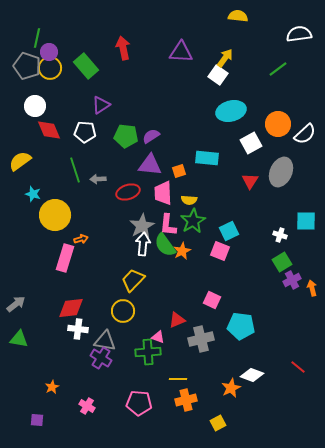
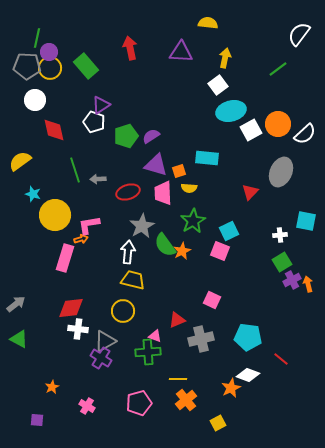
yellow semicircle at (238, 16): moved 30 px left, 7 px down
white semicircle at (299, 34): rotated 45 degrees counterclockwise
red arrow at (123, 48): moved 7 px right
yellow arrow at (225, 58): rotated 24 degrees counterclockwise
gray pentagon at (27, 66): rotated 16 degrees counterclockwise
white square at (218, 75): moved 10 px down; rotated 18 degrees clockwise
white circle at (35, 106): moved 6 px up
red diamond at (49, 130): moved 5 px right; rotated 10 degrees clockwise
white pentagon at (85, 132): moved 9 px right, 10 px up; rotated 15 degrees clockwise
green pentagon at (126, 136): rotated 25 degrees counterclockwise
white square at (251, 143): moved 13 px up
purple triangle at (150, 165): moved 6 px right; rotated 10 degrees clockwise
red triangle at (250, 181): moved 11 px down; rotated 12 degrees clockwise
yellow semicircle at (189, 200): moved 12 px up
cyan square at (306, 221): rotated 10 degrees clockwise
pink L-shape at (168, 225): moved 79 px left; rotated 75 degrees clockwise
white cross at (280, 235): rotated 24 degrees counterclockwise
white arrow at (143, 244): moved 15 px left, 8 px down
yellow trapezoid at (133, 280): rotated 60 degrees clockwise
orange arrow at (312, 288): moved 4 px left, 4 px up
cyan pentagon at (241, 326): moved 7 px right, 11 px down
pink triangle at (158, 337): moved 3 px left, 1 px up
green triangle at (19, 339): rotated 18 degrees clockwise
gray triangle at (105, 341): rotated 40 degrees counterclockwise
red line at (298, 367): moved 17 px left, 8 px up
white diamond at (252, 375): moved 4 px left
orange cross at (186, 400): rotated 25 degrees counterclockwise
pink pentagon at (139, 403): rotated 20 degrees counterclockwise
